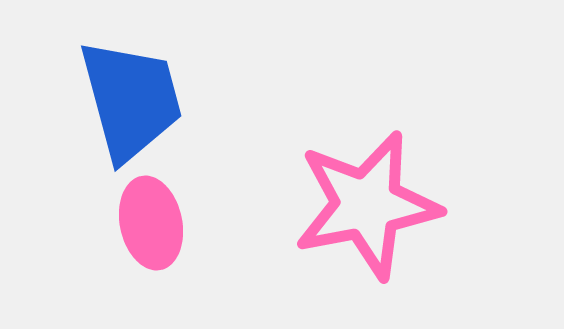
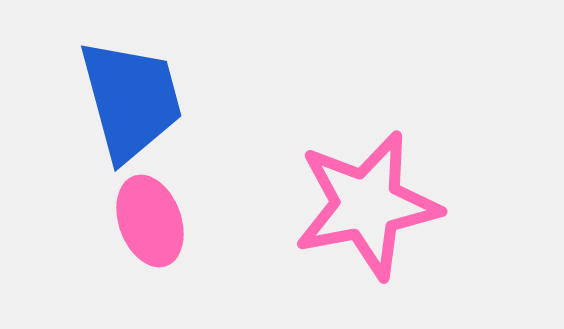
pink ellipse: moved 1 px left, 2 px up; rotated 8 degrees counterclockwise
